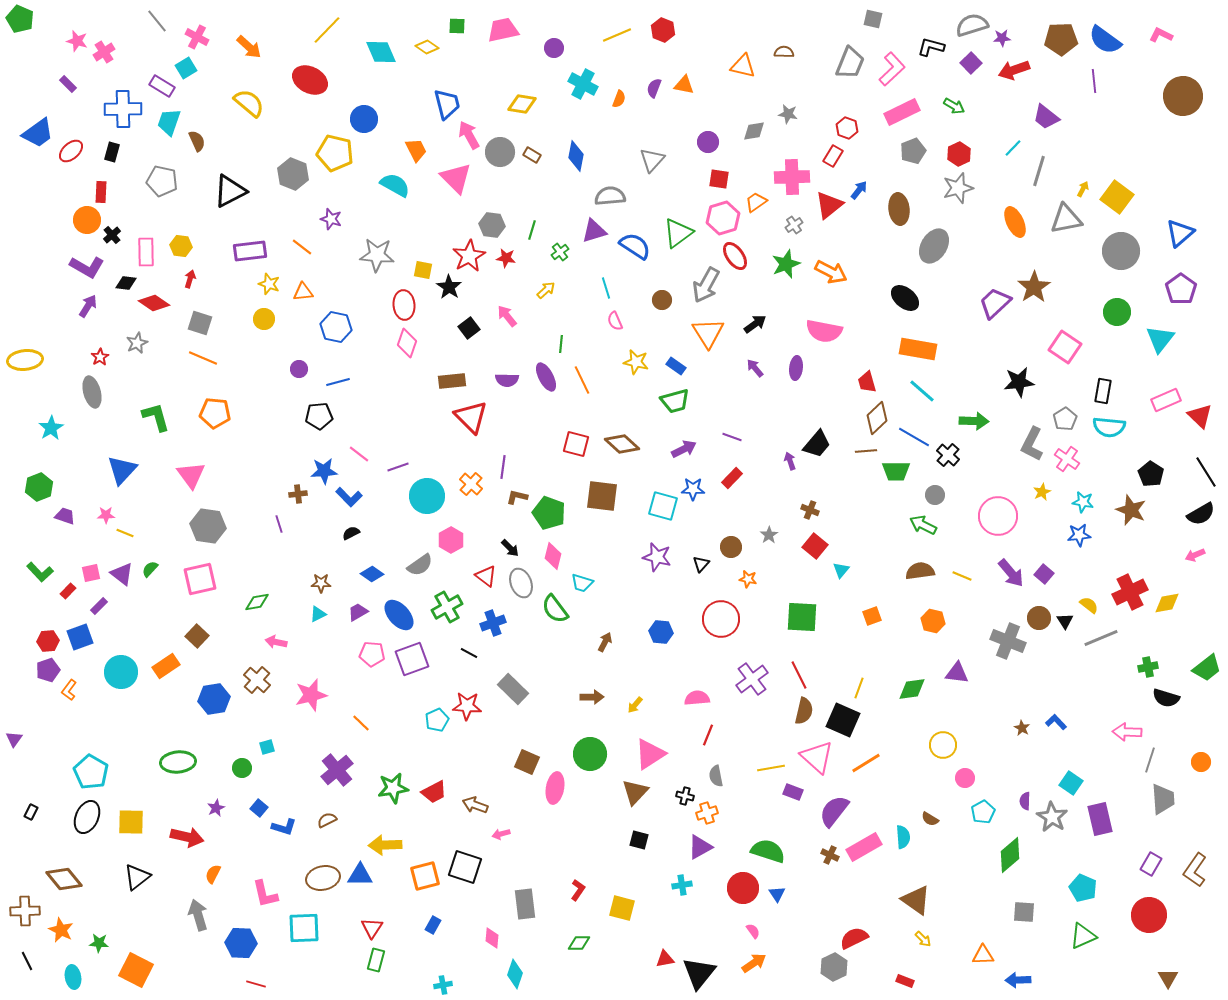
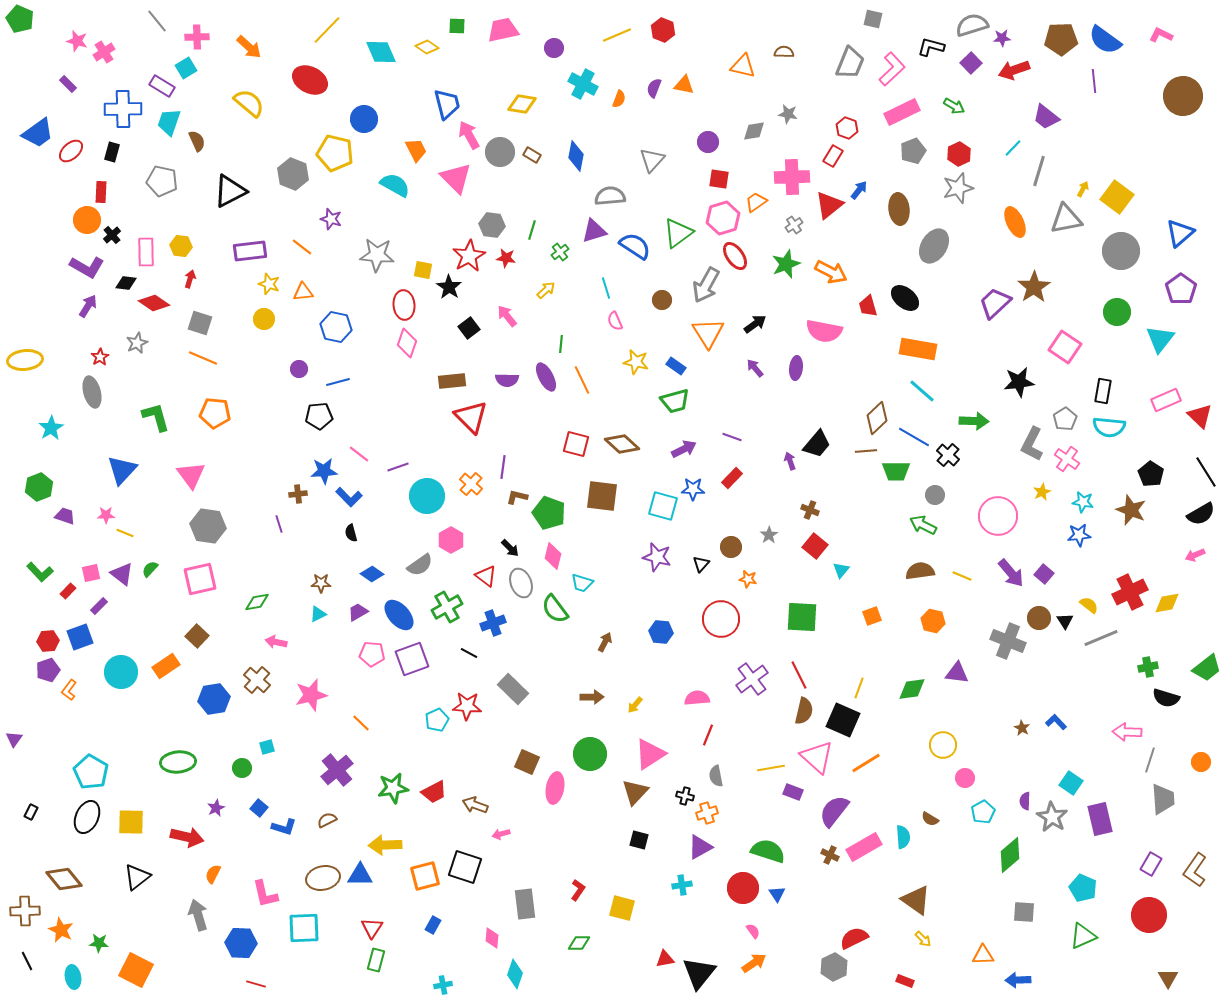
pink cross at (197, 37): rotated 30 degrees counterclockwise
red trapezoid at (867, 382): moved 1 px right, 76 px up
black semicircle at (351, 533): rotated 78 degrees counterclockwise
